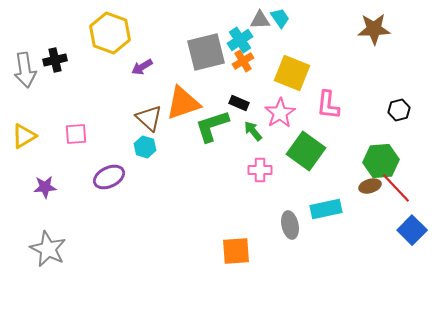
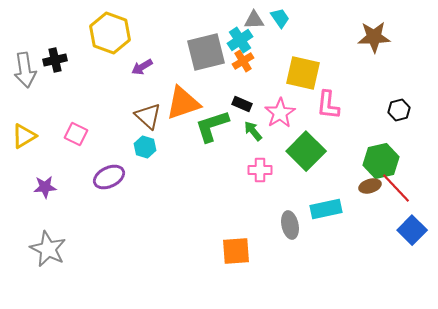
gray triangle: moved 6 px left
brown star: moved 8 px down
yellow square: moved 11 px right; rotated 9 degrees counterclockwise
black rectangle: moved 3 px right, 1 px down
brown triangle: moved 1 px left, 2 px up
pink square: rotated 30 degrees clockwise
green square: rotated 9 degrees clockwise
green hexagon: rotated 8 degrees counterclockwise
